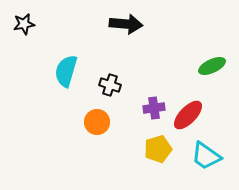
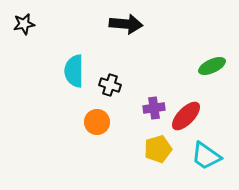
cyan semicircle: moved 8 px right; rotated 16 degrees counterclockwise
red ellipse: moved 2 px left, 1 px down
